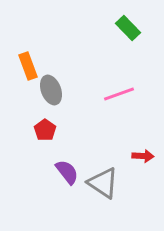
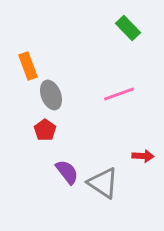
gray ellipse: moved 5 px down
